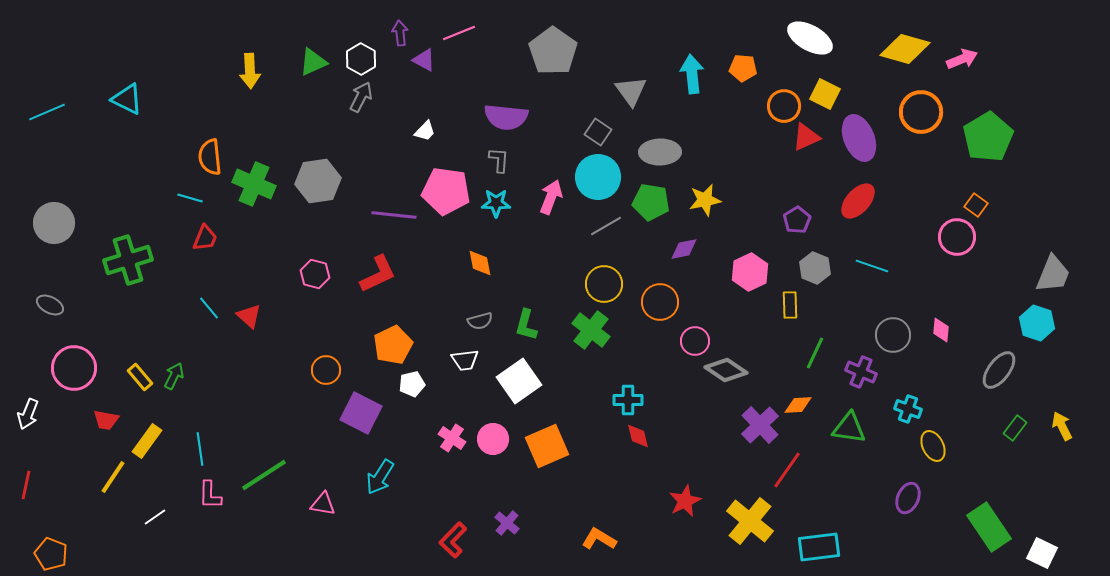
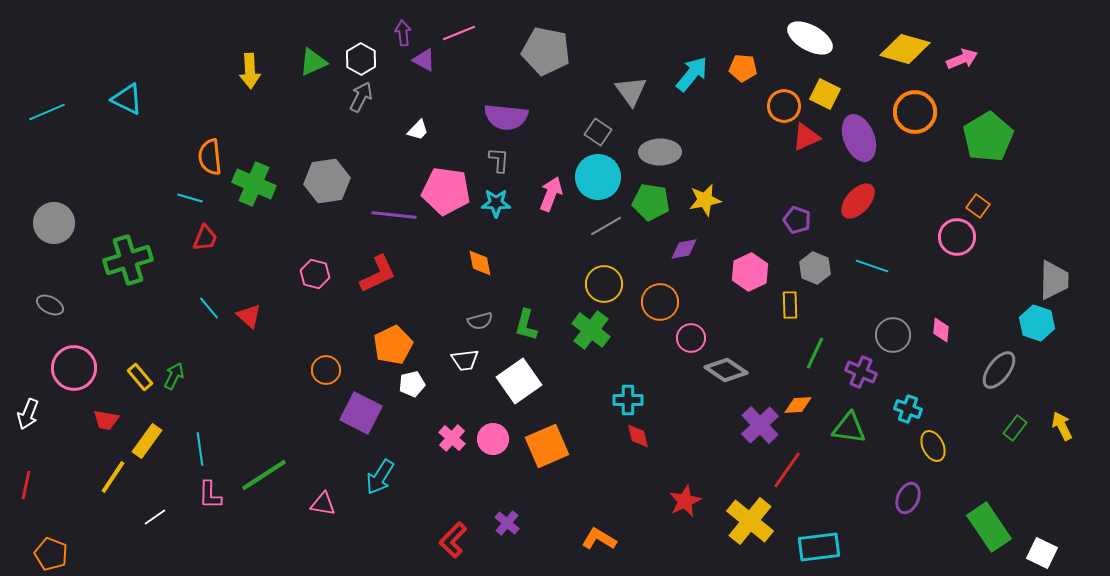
purple arrow at (400, 33): moved 3 px right
gray pentagon at (553, 51): moved 7 px left; rotated 24 degrees counterclockwise
cyan arrow at (692, 74): rotated 45 degrees clockwise
orange circle at (921, 112): moved 6 px left
white trapezoid at (425, 131): moved 7 px left, 1 px up
gray hexagon at (318, 181): moved 9 px right
pink arrow at (551, 197): moved 3 px up
orange square at (976, 205): moved 2 px right, 1 px down
purple pentagon at (797, 220): rotated 20 degrees counterclockwise
gray trapezoid at (1053, 274): moved 1 px right, 6 px down; rotated 21 degrees counterclockwise
pink circle at (695, 341): moved 4 px left, 3 px up
pink cross at (452, 438): rotated 8 degrees clockwise
